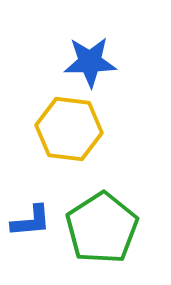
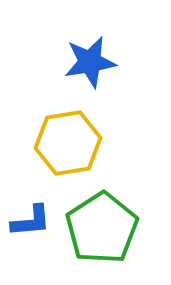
blue star: rotated 8 degrees counterclockwise
yellow hexagon: moved 1 px left, 14 px down; rotated 16 degrees counterclockwise
